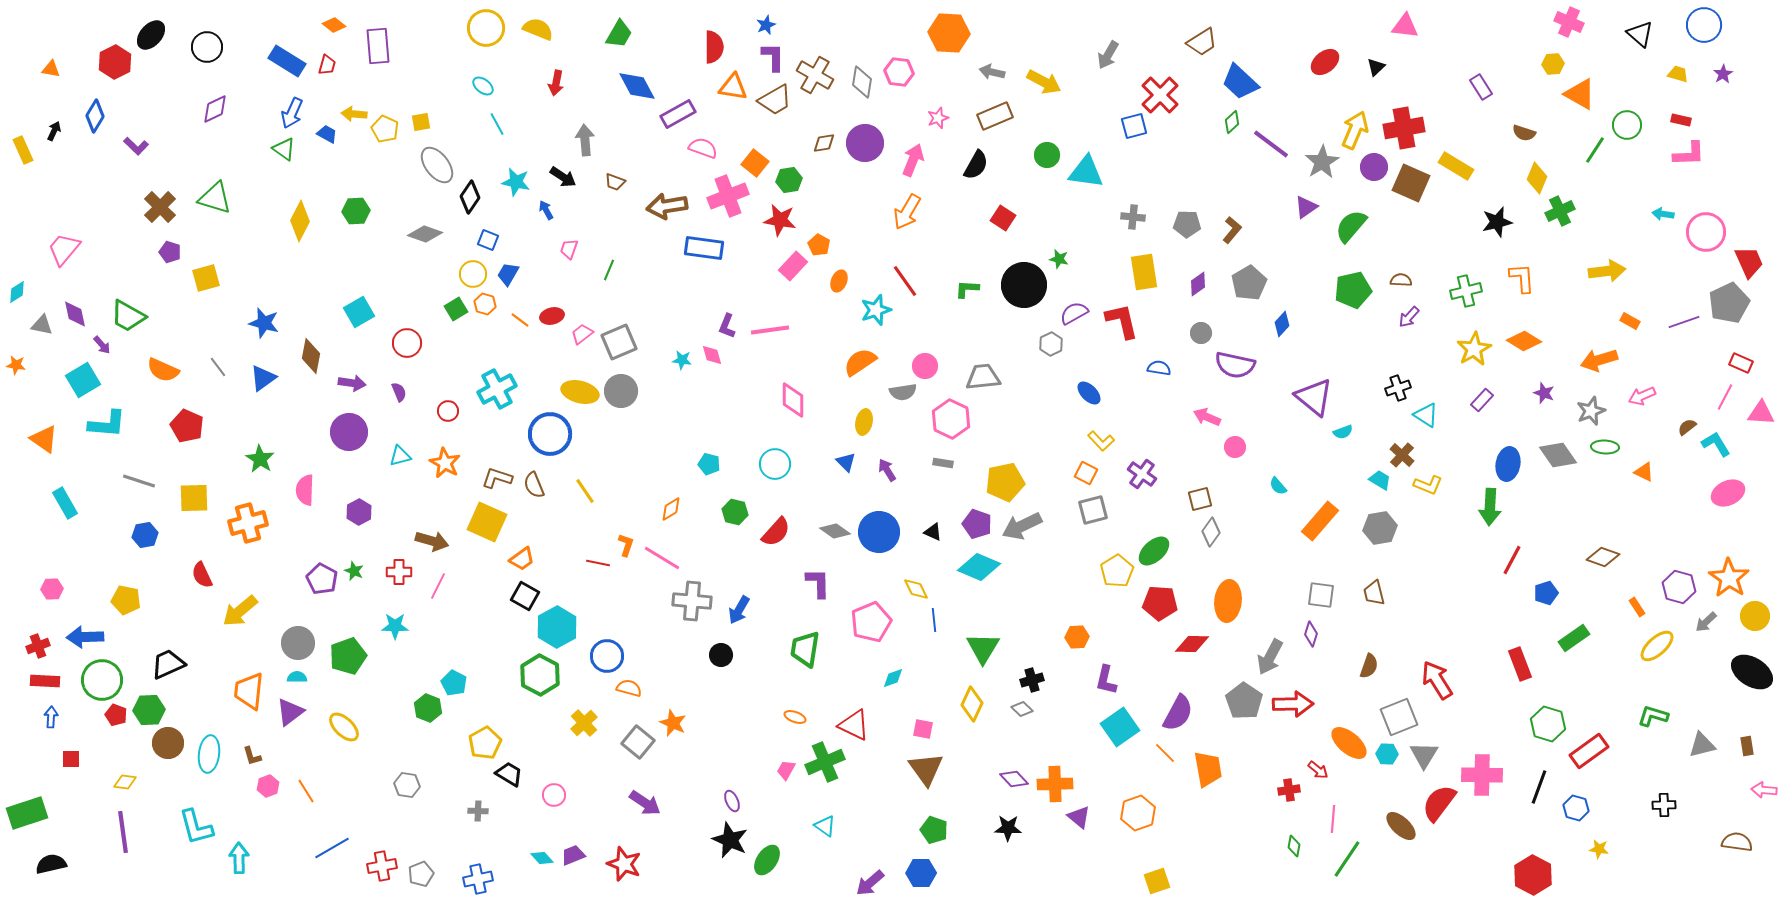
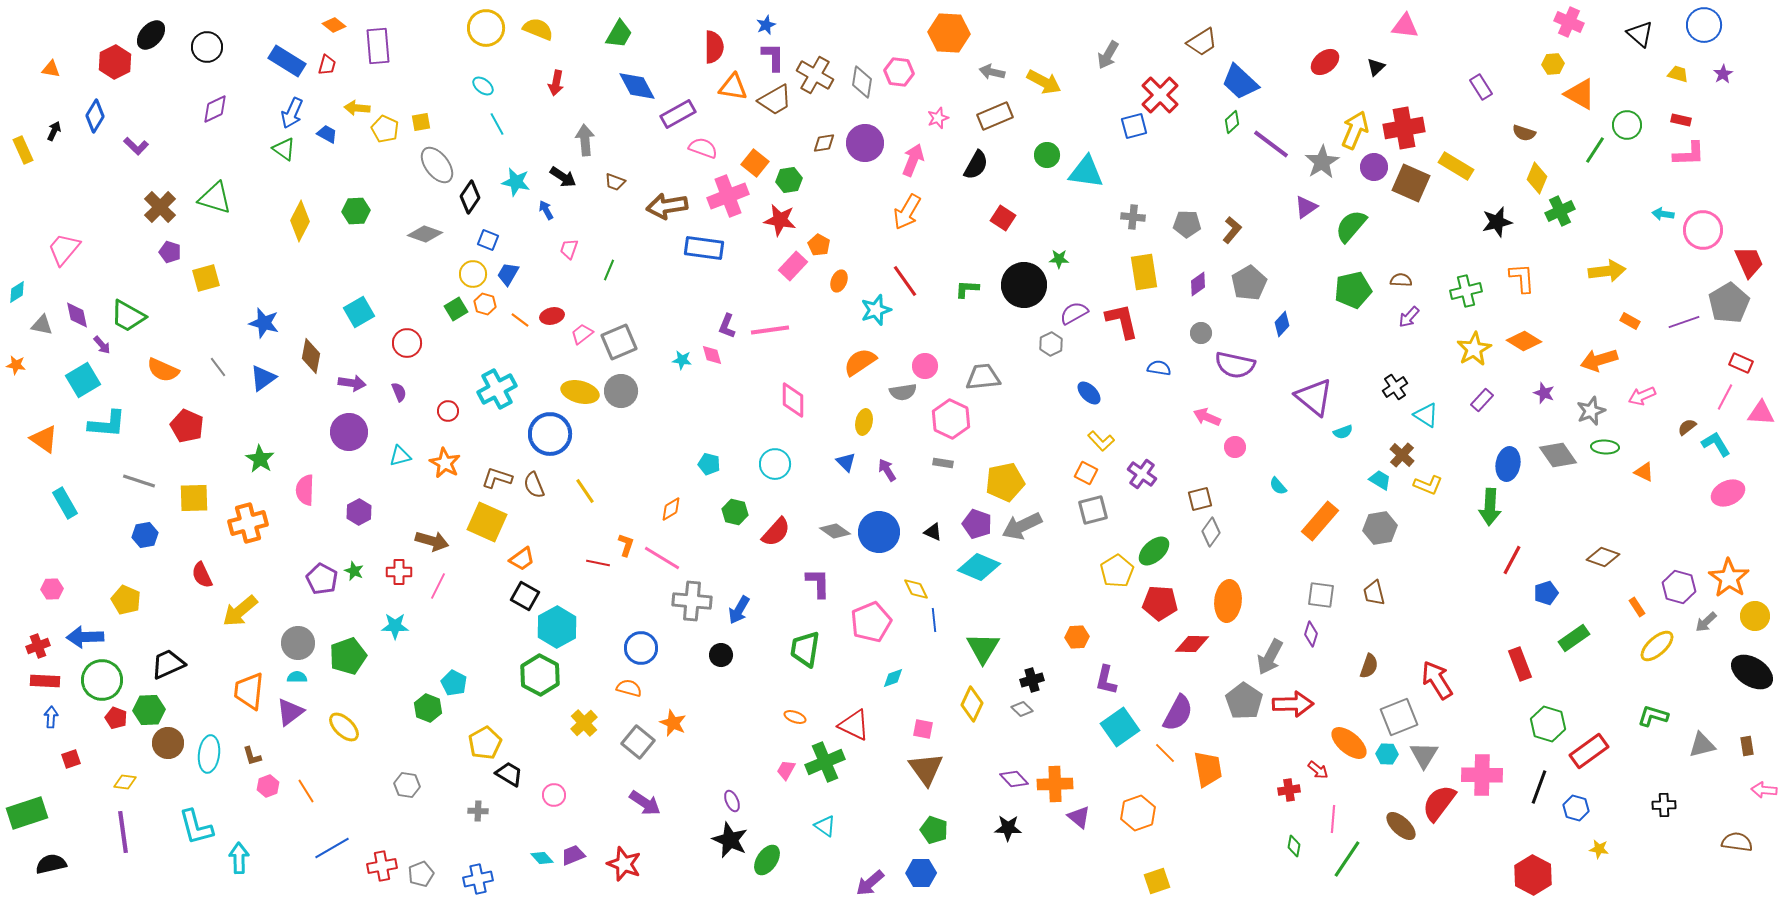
yellow arrow at (354, 114): moved 3 px right, 6 px up
pink circle at (1706, 232): moved 3 px left, 2 px up
green star at (1059, 259): rotated 12 degrees counterclockwise
gray pentagon at (1729, 303): rotated 6 degrees counterclockwise
purple diamond at (75, 314): moved 2 px right, 1 px down
black cross at (1398, 388): moved 3 px left, 1 px up; rotated 15 degrees counterclockwise
yellow pentagon at (126, 600): rotated 12 degrees clockwise
blue circle at (607, 656): moved 34 px right, 8 px up
red pentagon at (116, 715): moved 3 px down
red square at (71, 759): rotated 18 degrees counterclockwise
